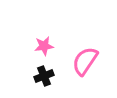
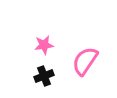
pink star: moved 1 px up
